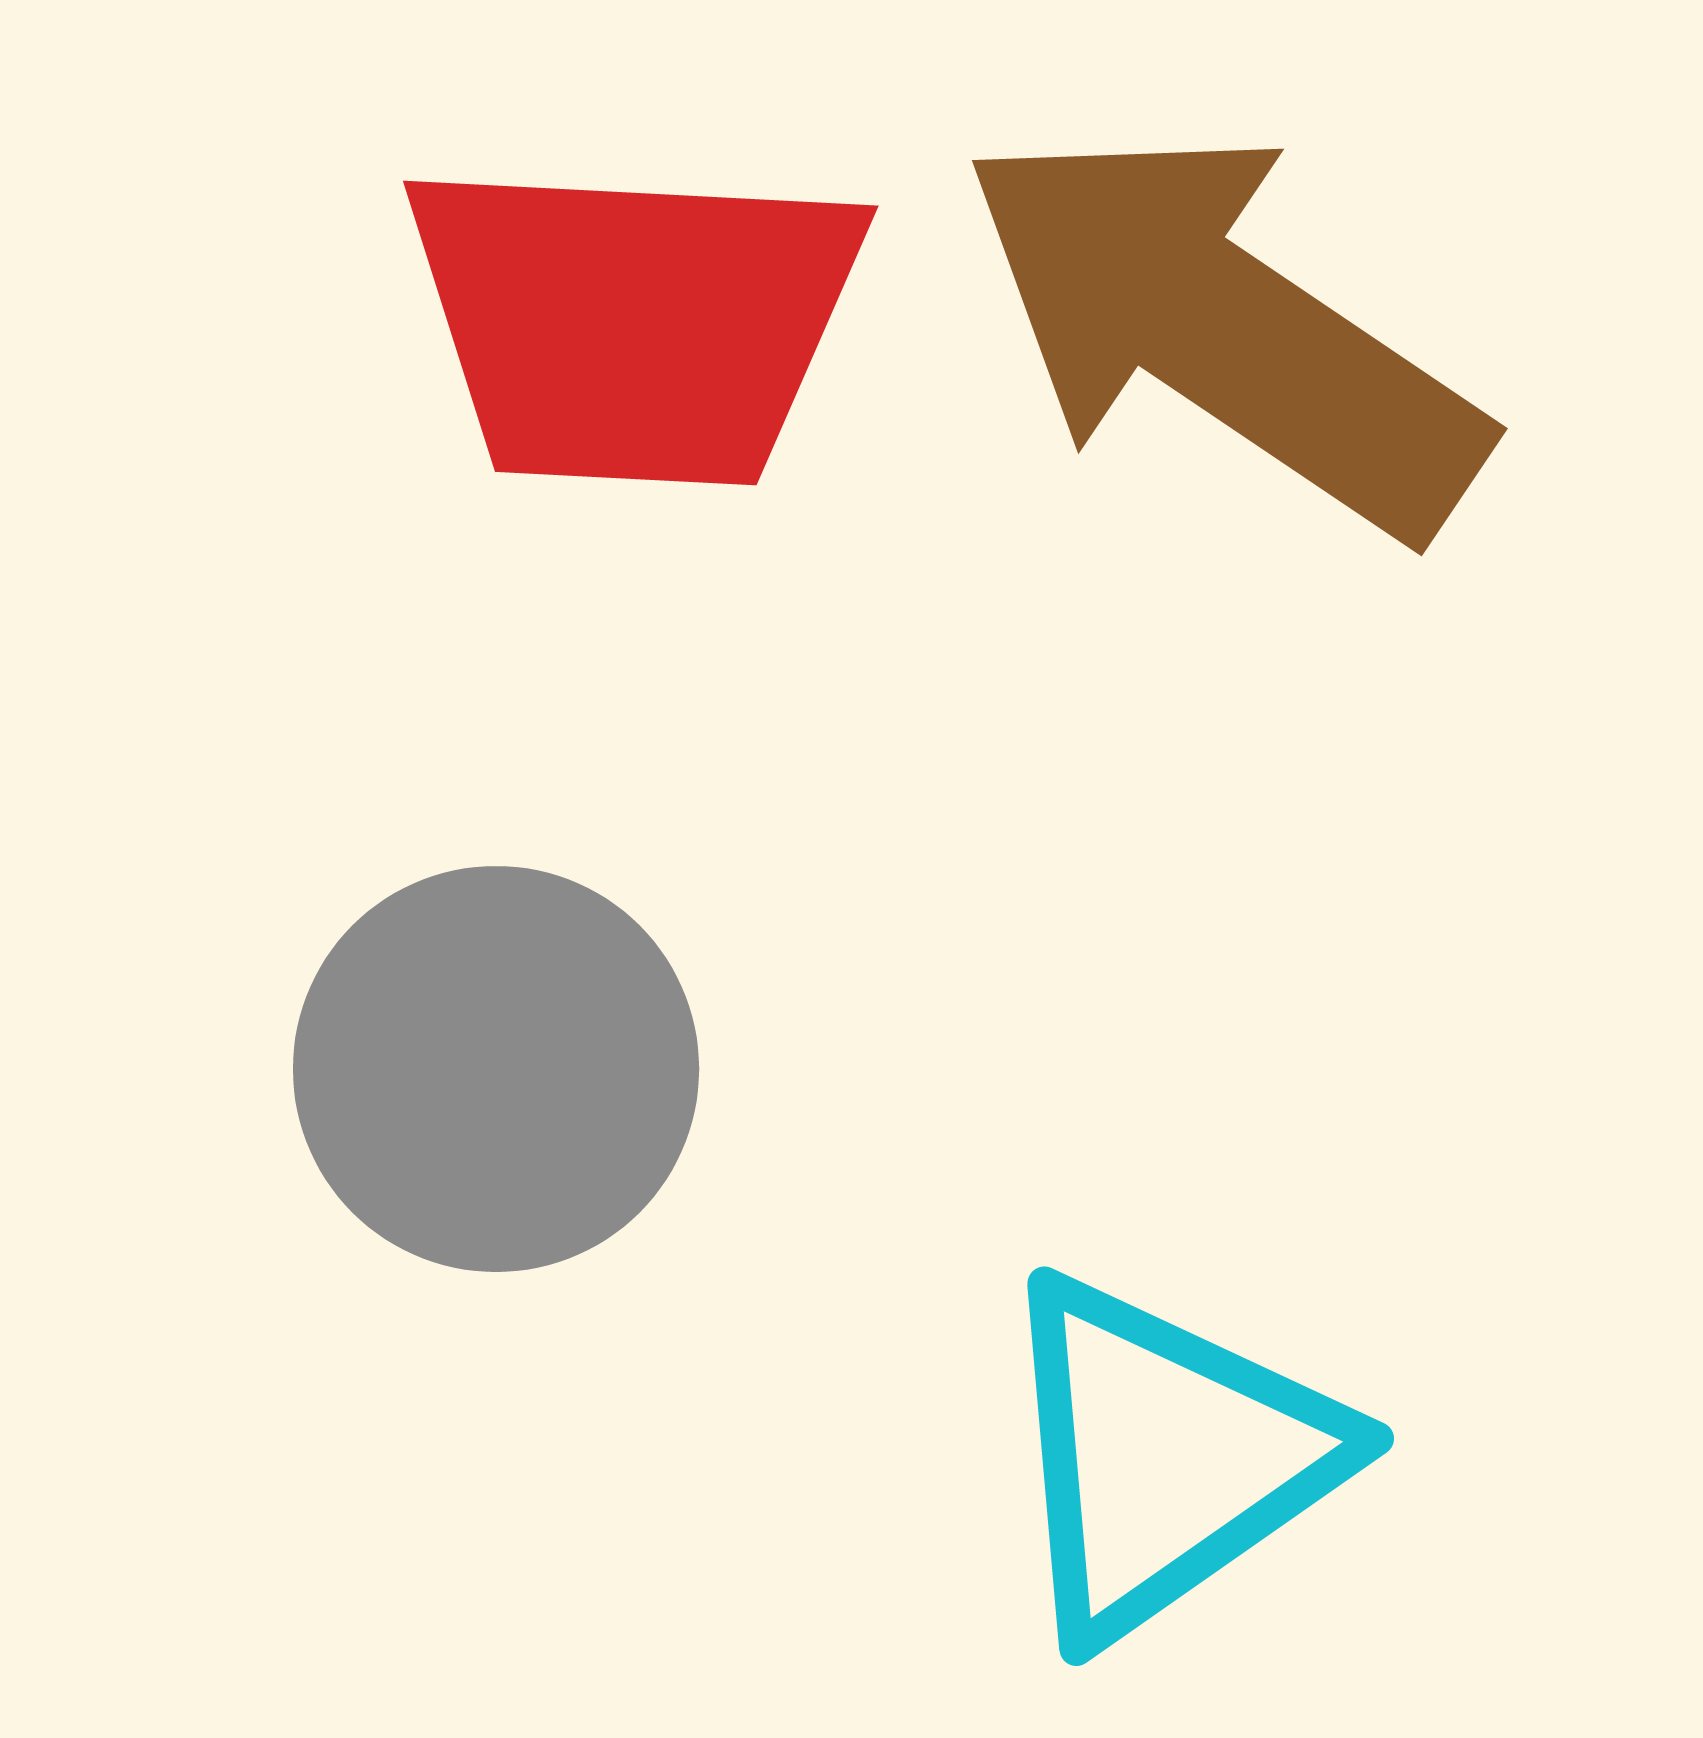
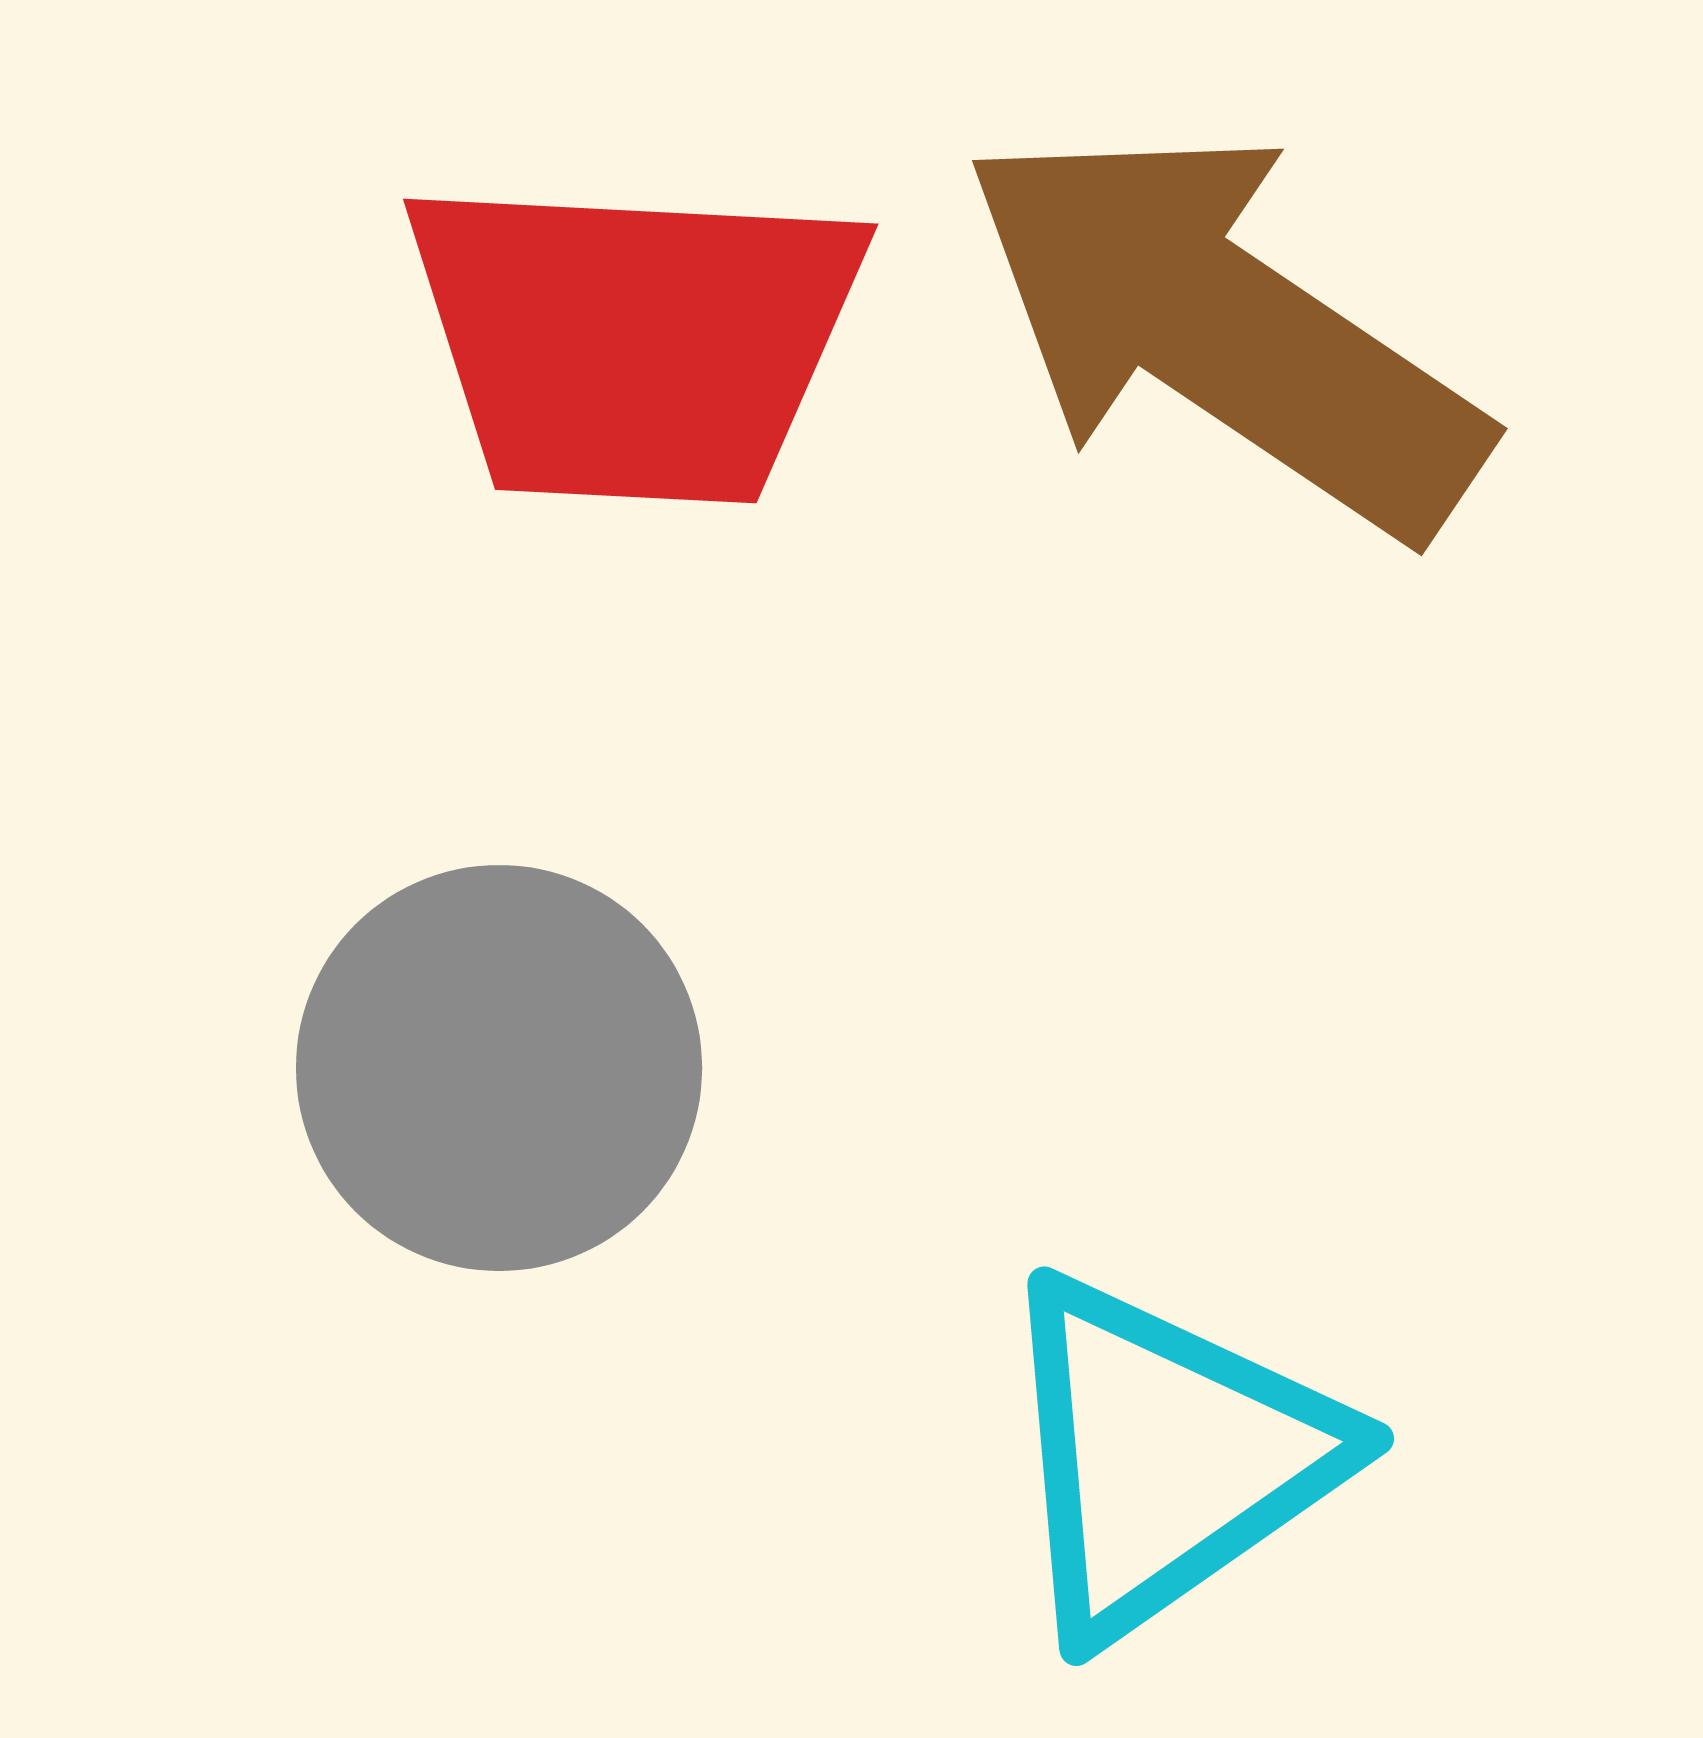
red trapezoid: moved 18 px down
gray circle: moved 3 px right, 1 px up
